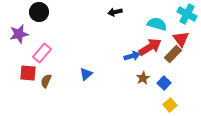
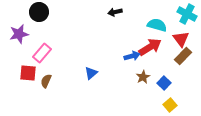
cyan semicircle: moved 1 px down
brown rectangle: moved 10 px right, 2 px down
blue triangle: moved 5 px right, 1 px up
brown star: moved 1 px up
